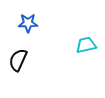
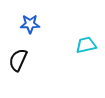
blue star: moved 2 px right, 1 px down
